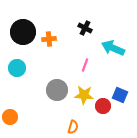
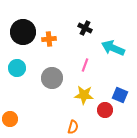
gray circle: moved 5 px left, 12 px up
red circle: moved 2 px right, 4 px down
orange circle: moved 2 px down
